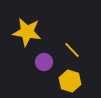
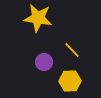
yellow star: moved 11 px right, 14 px up
yellow hexagon: rotated 20 degrees counterclockwise
